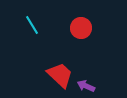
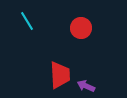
cyan line: moved 5 px left, 4 px up
red trapezoid: rotated 44 degrees clockwise
